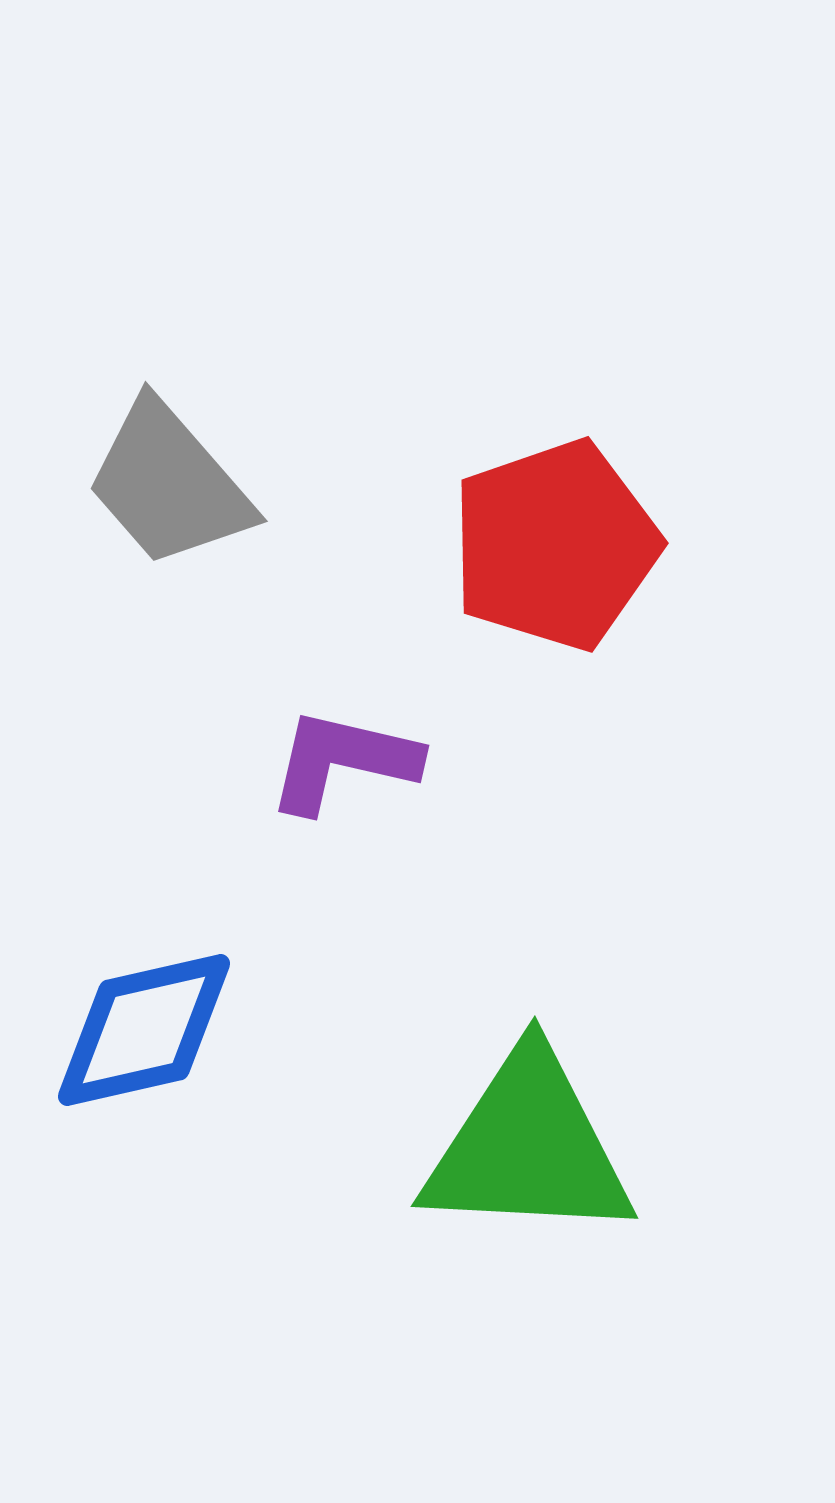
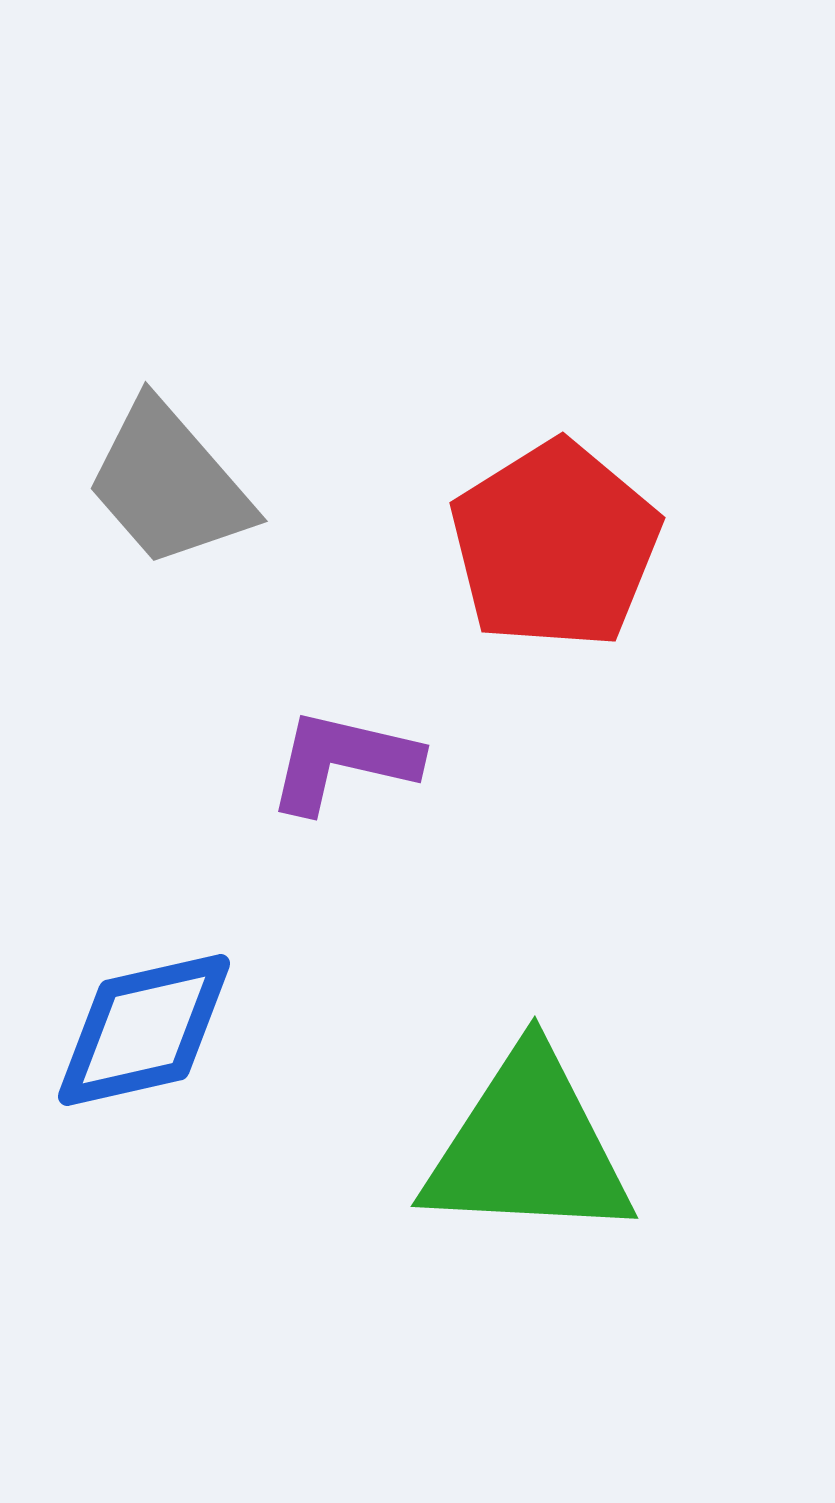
red pentagon: rotated 13 degrees counterclockwise
